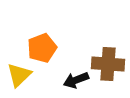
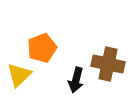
brown cross: rotated 8 degrees clockwise
black arrow: rotated 55 degrees counterclockwise
